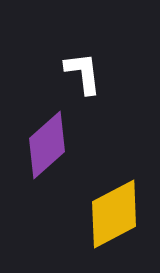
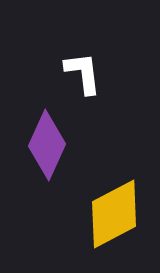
purple diamond: rotated 24 degrees counterclockwise
